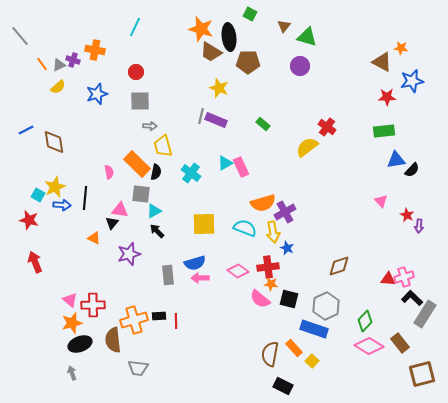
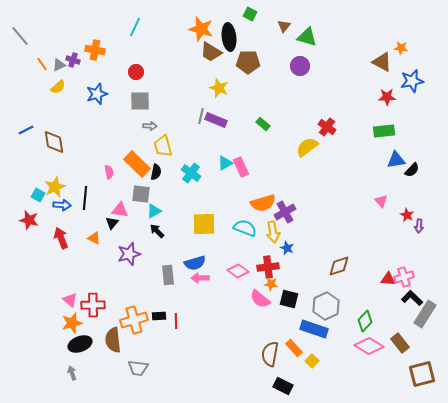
red arrow at (35, 262): moved 26 px right, 24 px up
